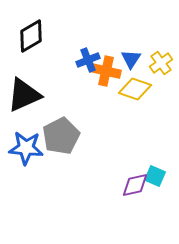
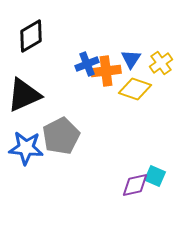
blue cross: moved 1 px left, 4 px down
orange cross: rotated 20 degrees counterclockwise
